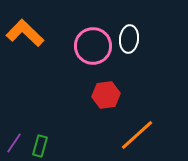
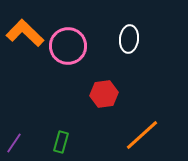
pink circle: moved 25 px left
red hexagon: moved 2 px left, 1 px up
orange line: moved 5 px right
green rectangle: moved 21 px right, 4 px up
